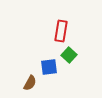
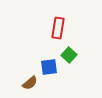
red rectangle: moved 3 px left, 3 px up
brown semicircle: rotated 21 degrees clockwise
